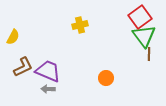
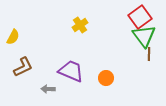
yellow cross: rotated 21 degrees counterclockwise
purple trapezoid: moved 23 px right
